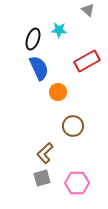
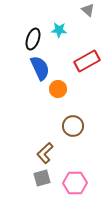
blue semicircle: moved 1 px right
orange circle: moved 3 px up
pink hexagon: moved 2 px left
